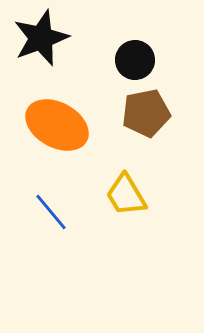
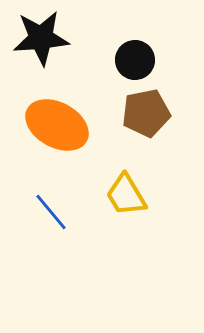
black star: rotated 16 degrees clockwise
